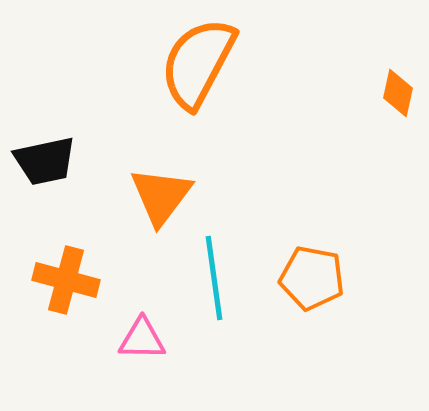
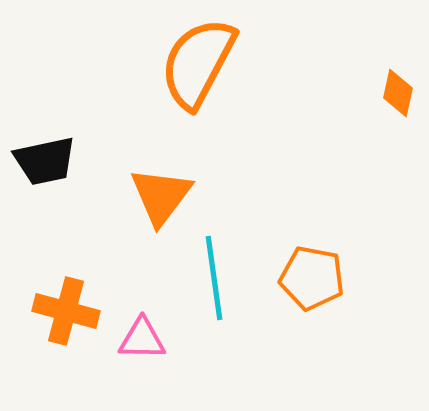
orange cross: moved 31 px down
